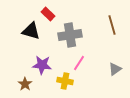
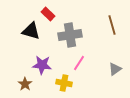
yellow cross: moved 1 px left, 2 px down
